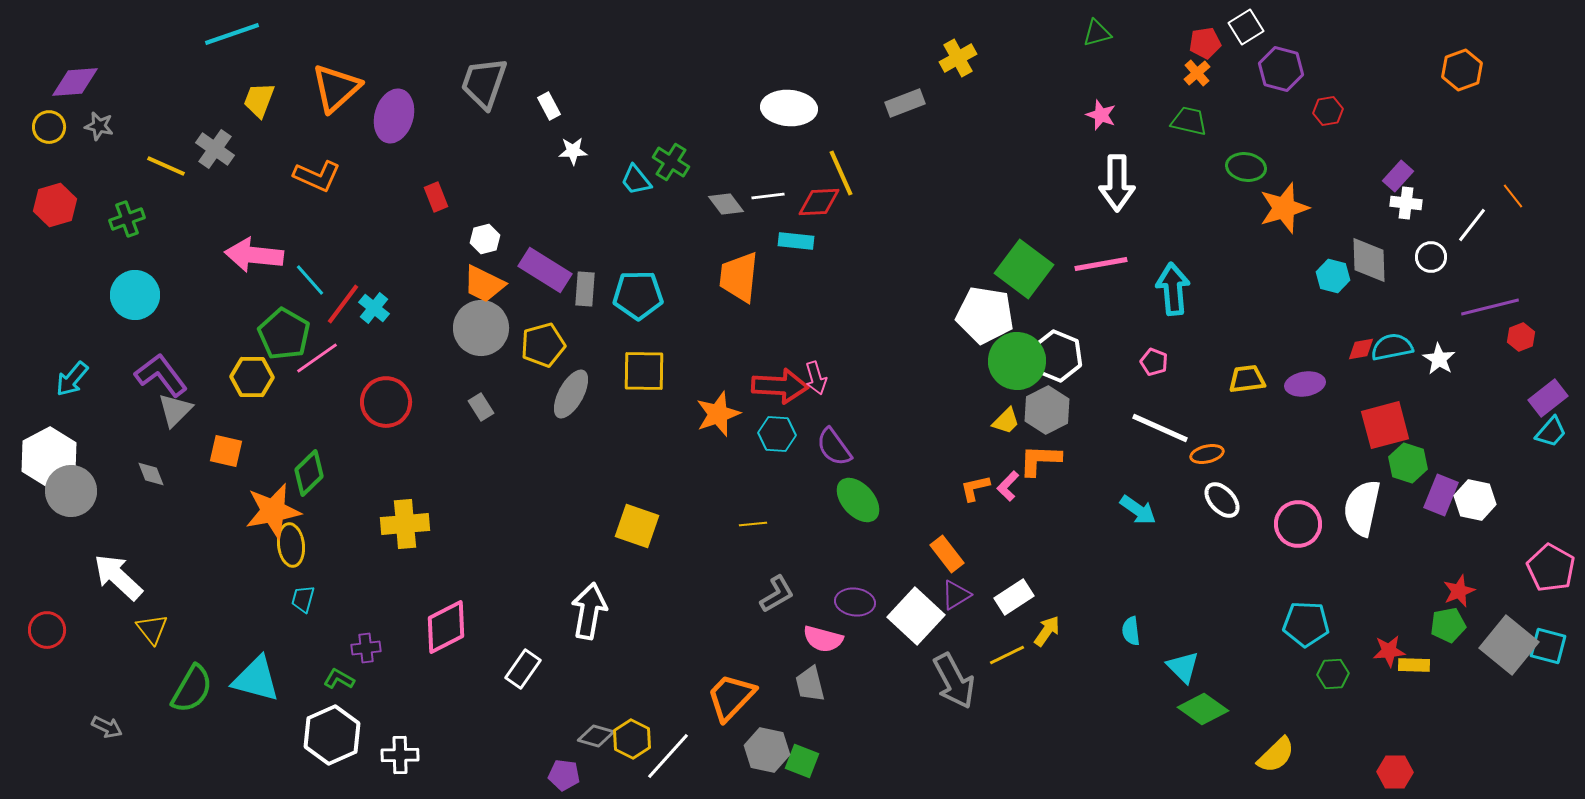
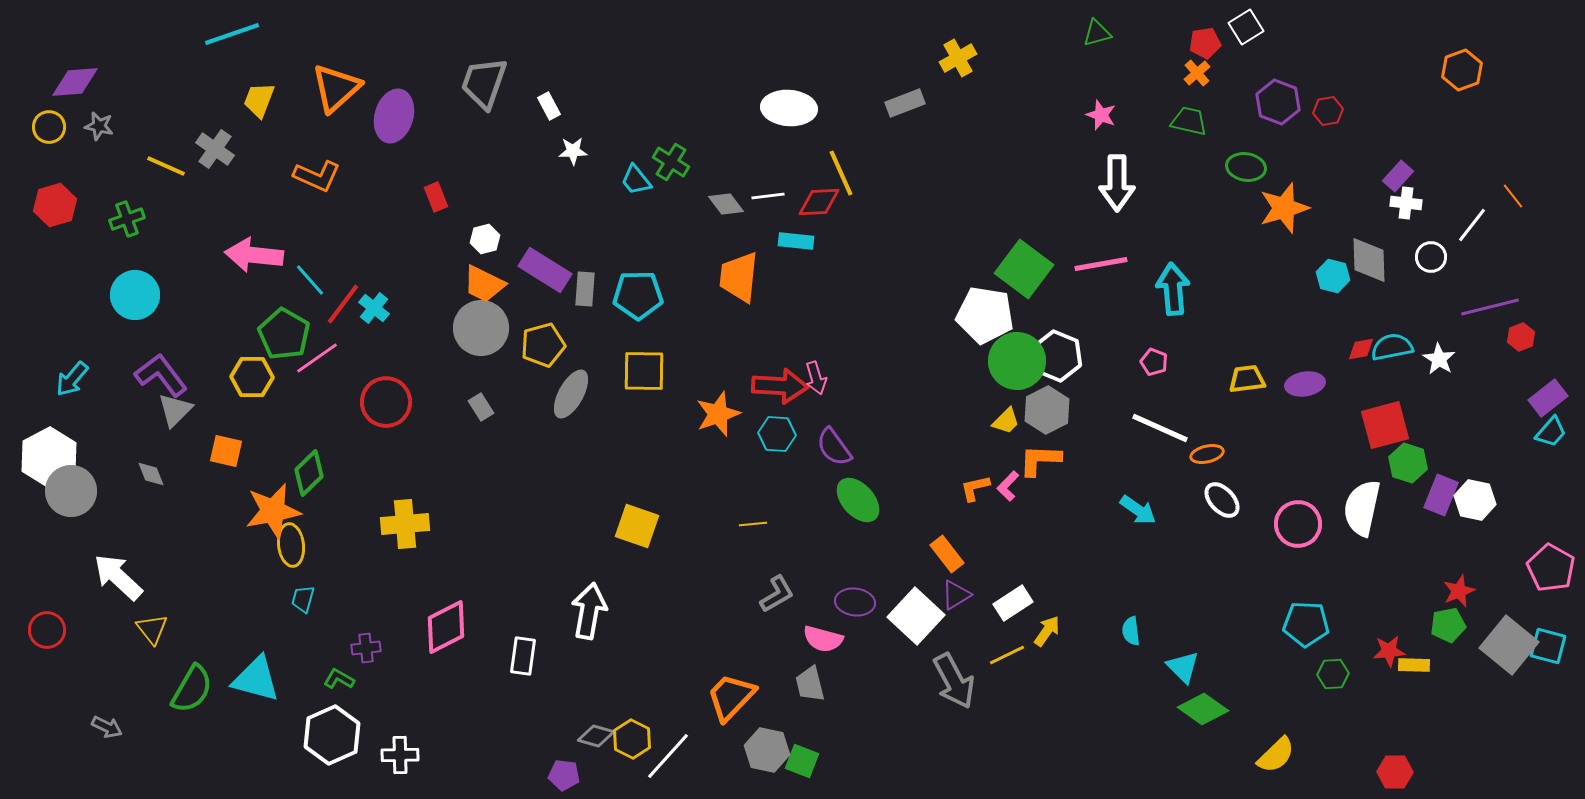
purple hexagon at (1281, 69): moved 3 px left, 33 px down; rotated 6 degrees clockwise
white rectangle at (1014, 597): moved 1 px left, 6 px down
white rectangle at (523, 669): moved 13 px up; rotated 27 degrees counterclockwise
